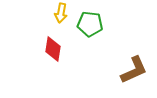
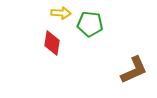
yellow arrow: rotated 96 degrees counterclockwise
red diamond: moved 1 px left, 6 px up
